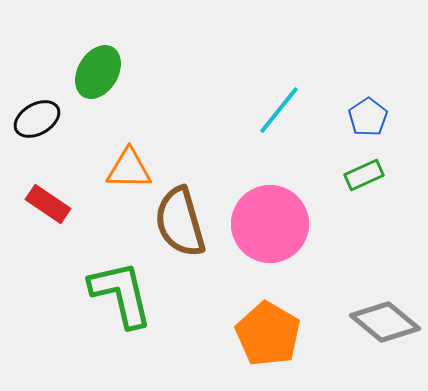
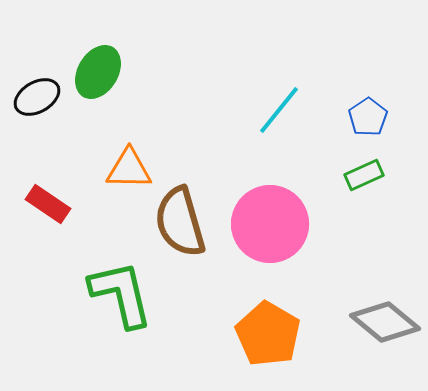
black ellipse: moved 22 px up
